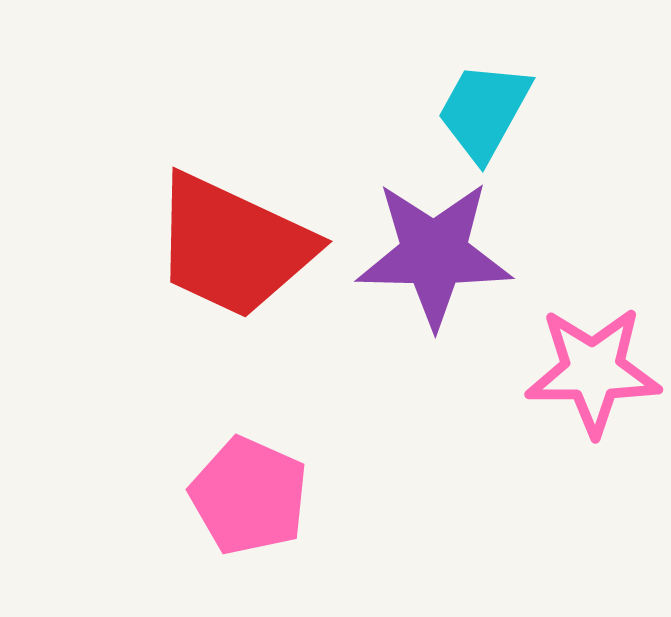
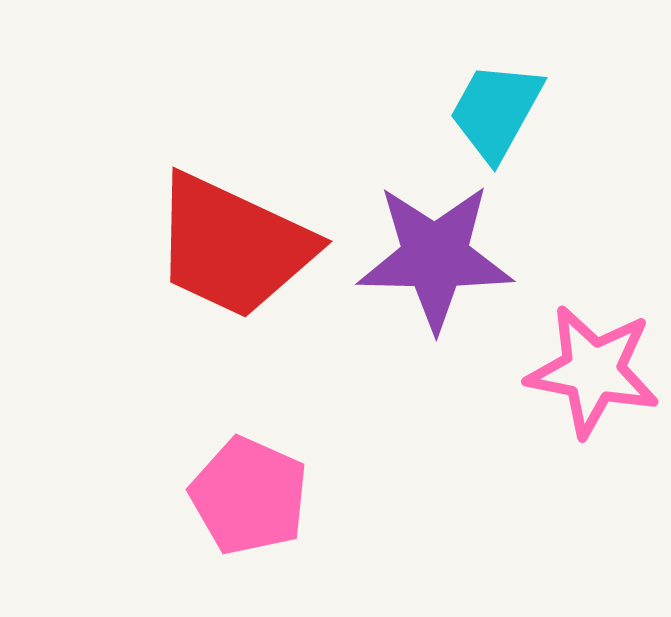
cyan trapezoid: moved 12 px right
purple star: moved 1 px right, 3 px down
pink star: rotated 11 degrees clockwise
